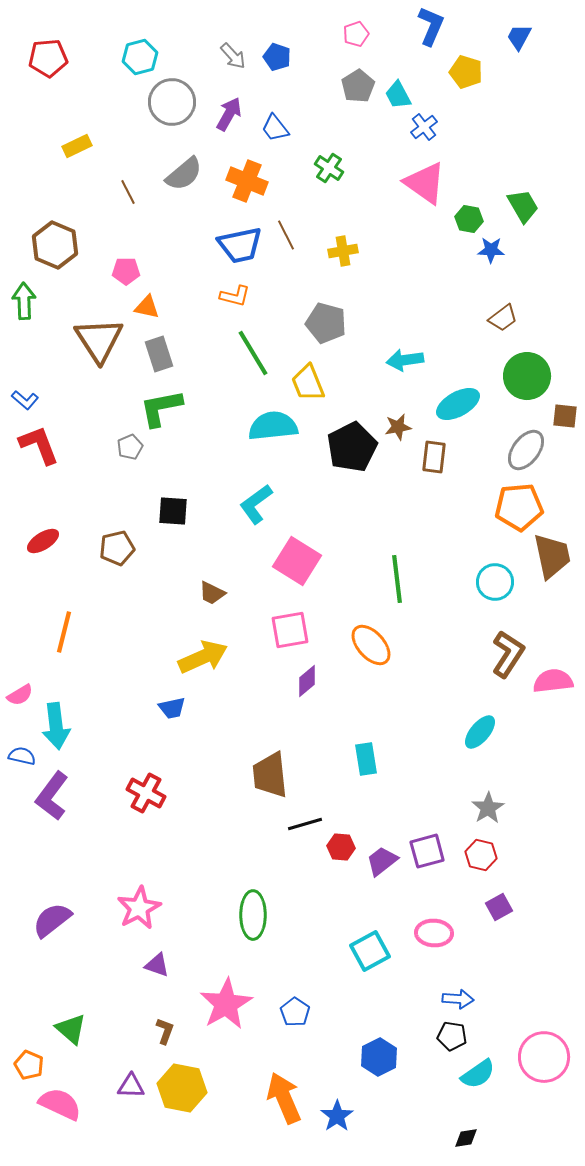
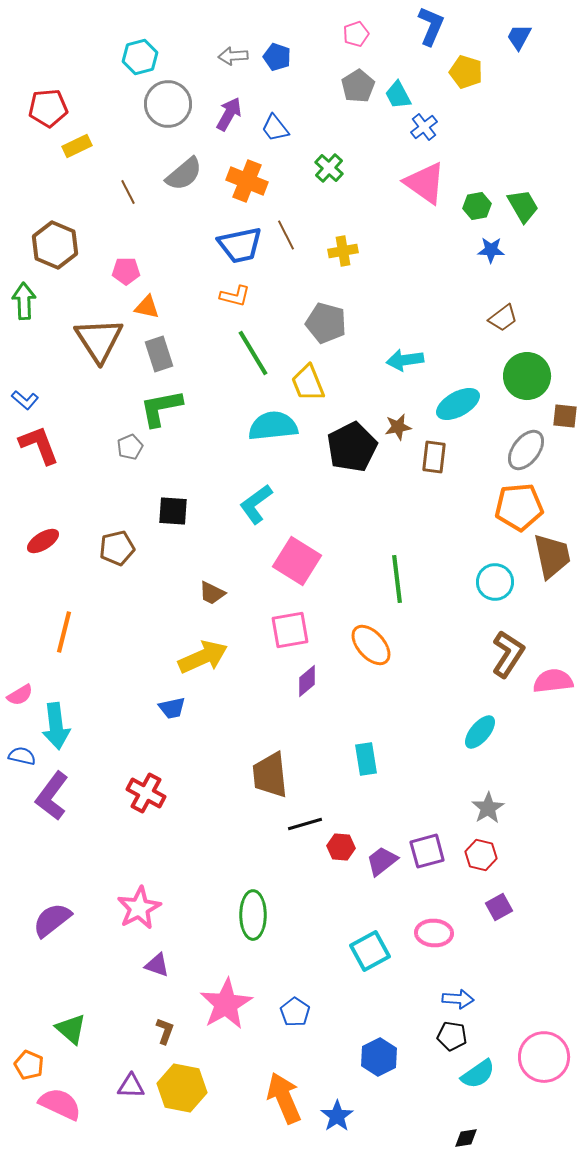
gray arrow at (233, 56): rotated 128 degrees clockwise
red pentagon at (48, 58): moved 50 px down
gray circle at (172, 102): moved 4 px left, 2 px down
green cross at (329, 168): rotated 8 degrees clockwise
green hexagon at (469, 219): moved 8 px right, 13 px up; rotated 20 degrees counterclockwise
